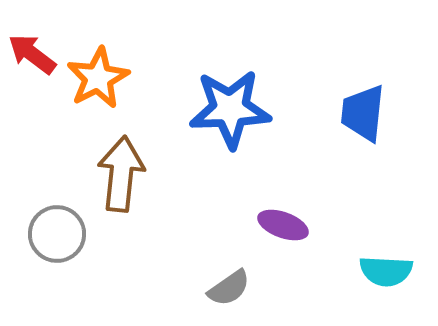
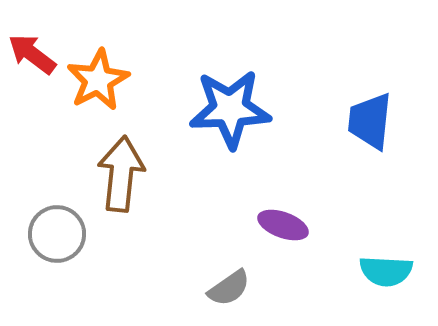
orange star: moved 2 px down
blue trapezoid: moved 7 px right, 8 px down
